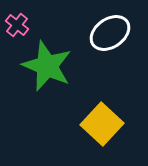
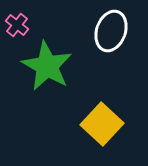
white ellipse: moved 1 px right, 2 px up; rotated 36 degrees counterclockwise
green star: rotated 6 degrees clockwise
